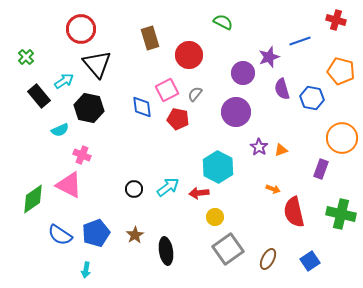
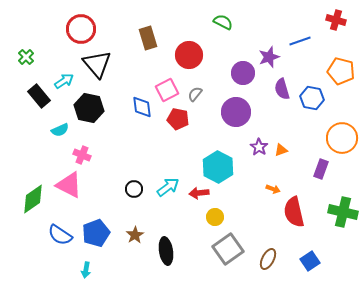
brown rectangle at (150, 38): moved 2 px left
green cross at (341, 214): moved 2 px right, 2 px up
